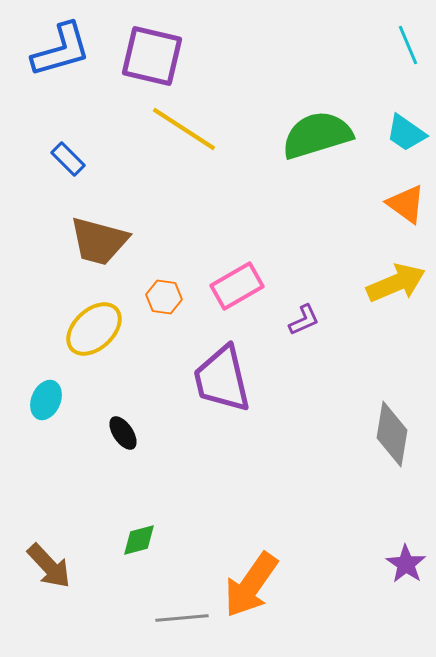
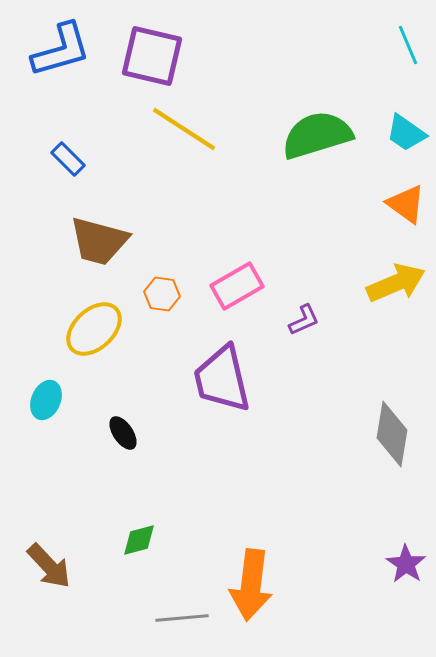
orange hexagon: moved 2 px left, 3 px up
orange arrow: rotated 28 degrees counterclockwise
